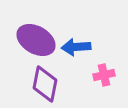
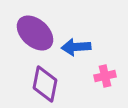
purple ellipse: moved 1 px left, 7 px up; rotated 12 degrees clockwise
pink cross: moved 1 px right, 1 px down
